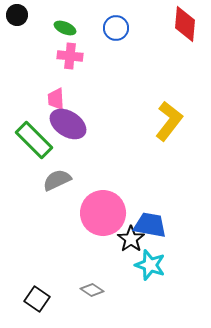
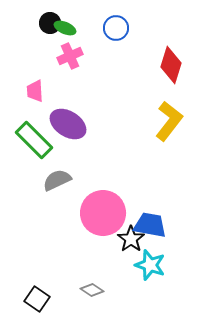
black circle: moved 33 px right, 8 px down
red diamond: moved 14 px left, 41 px down; rotated 12 degrees clockwise
pink cross: rotated 30 degrees counterclockwise
pink trapezoid: moved 21 px left, 8 px up
